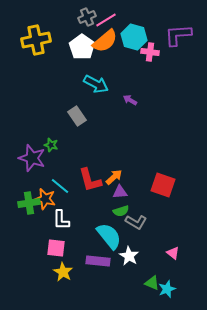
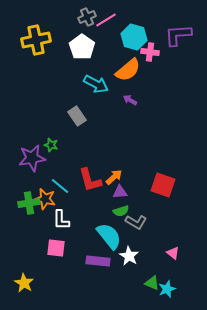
orange semicircle: moved 23 px right, 29 px down
purple star: rotated 28 degrees counterclockwise
yellow star: moved 39 px left, 11 px down
